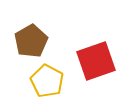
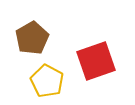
brown pentagon: moved 1 px right, 3 px up
